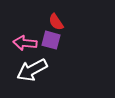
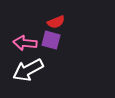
red semicircle: rotated 78 degrees counterclockwise
white arrow: moved 4 px left
